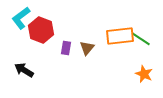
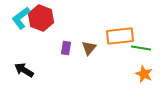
red hexagon: moved 12 px up
green line: moved 9 px down; rotated 24 degrees counterclockwise
brown triangle: moved 2 px right
